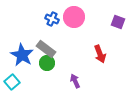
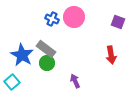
red arrow: moved 11 px right, 1 px down; rotated 12 degrees clockwise
